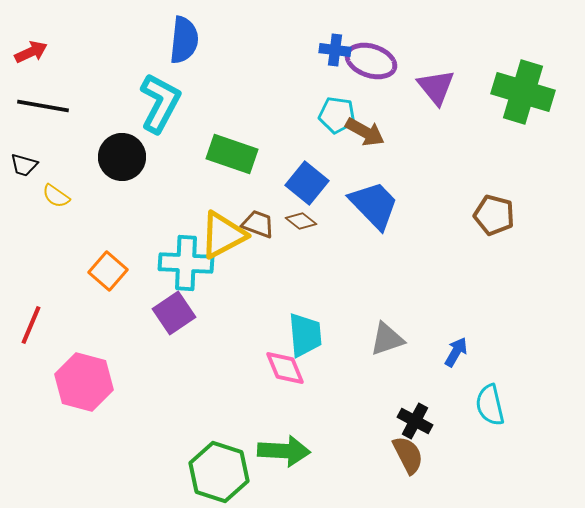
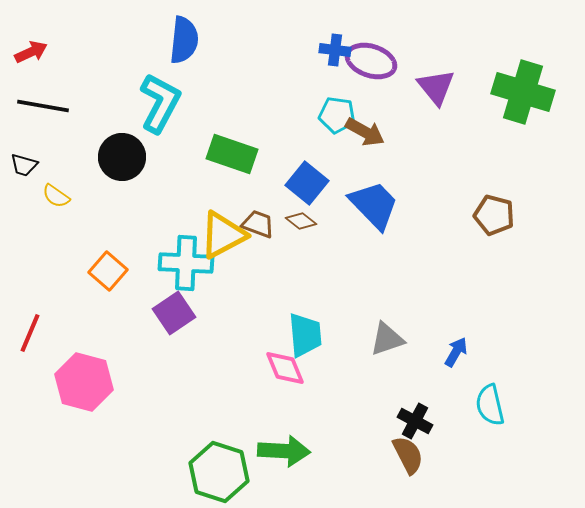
red line: moved 1 px left, 8 px down
